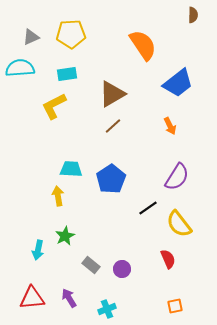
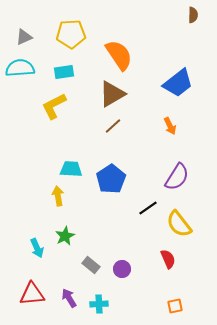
gray triangle: moved 7 px left
orange semicircle: moved 24 px left, 10 px down
cyan rectangle: moved 3 px left, 2 px up
cyan arrow: moved 1 px left, 2 px up; rotated 36 degrees counterclockwise
red triangle: moved 4 px up
cyan cross: moved 8 px left, 5 px up; rotated 18 degrees clockwise
